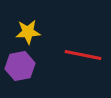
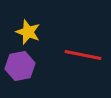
yellow star: rotated 25 degrees clockwise
